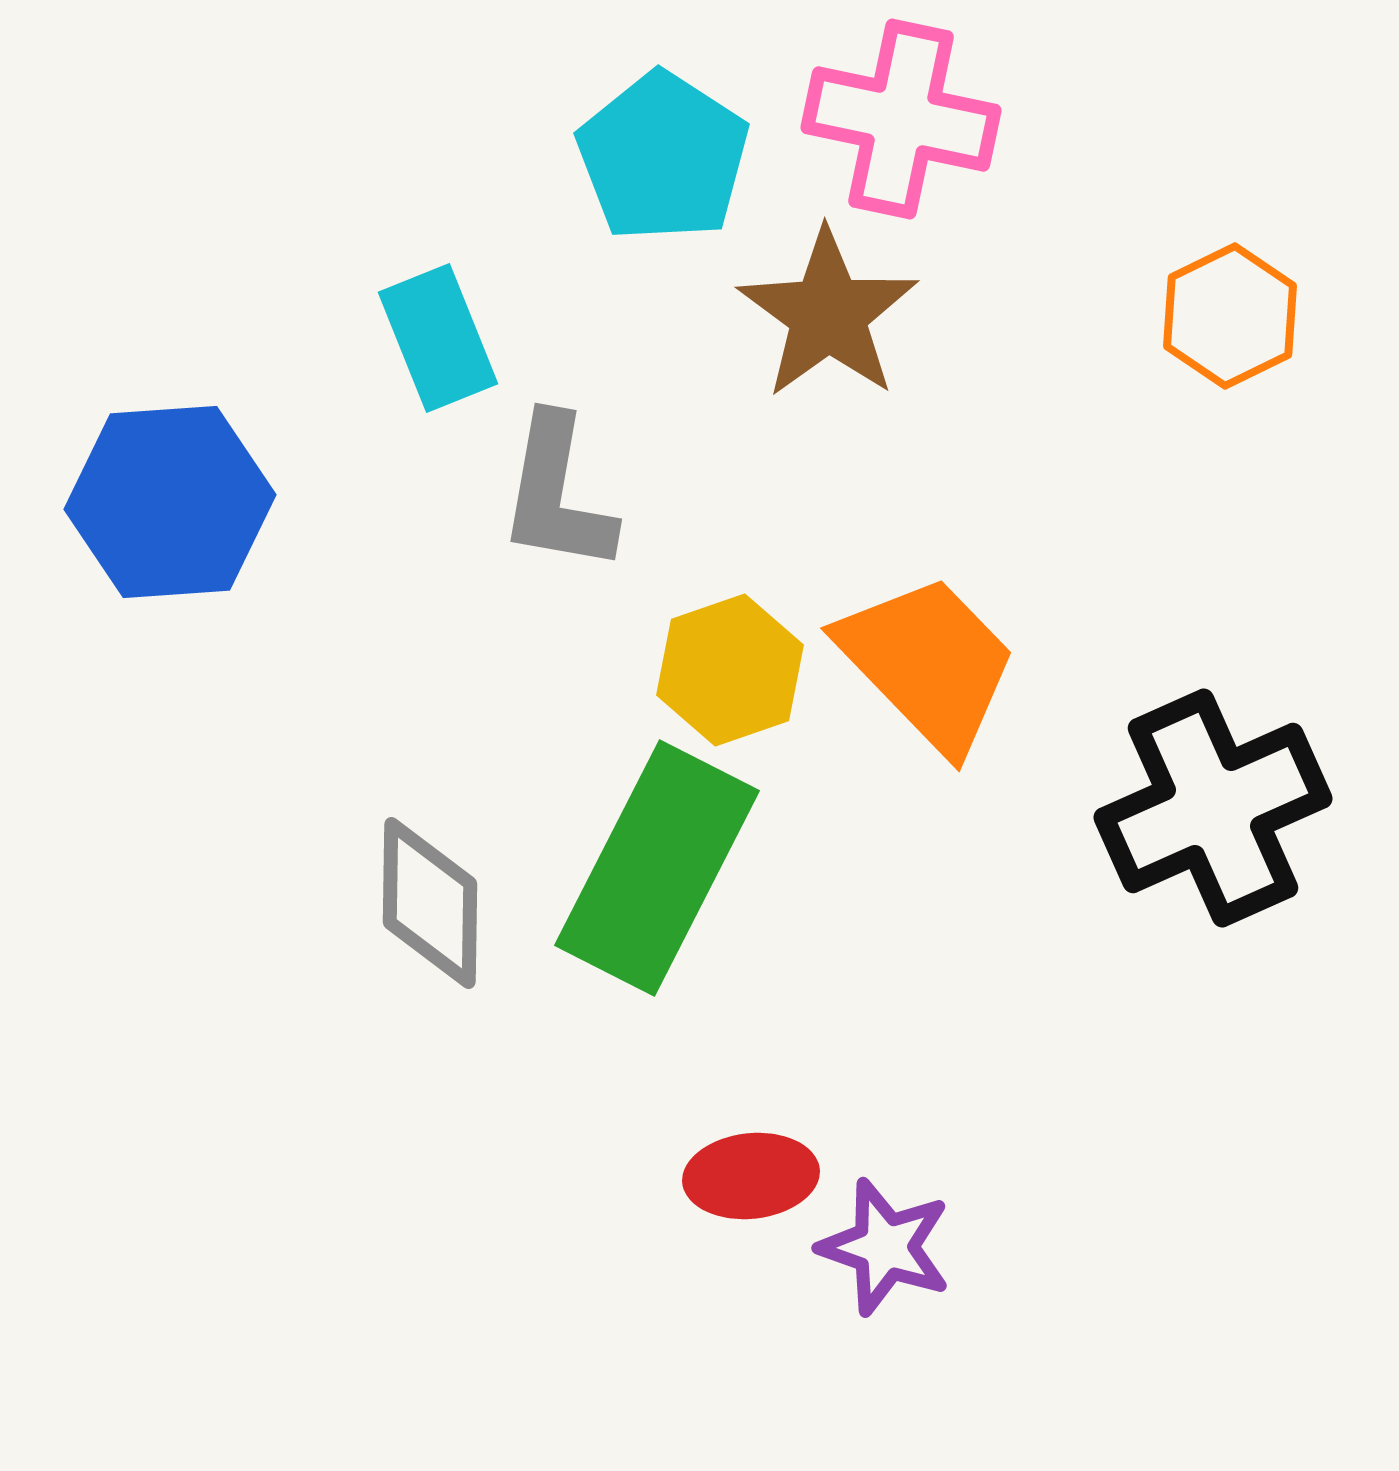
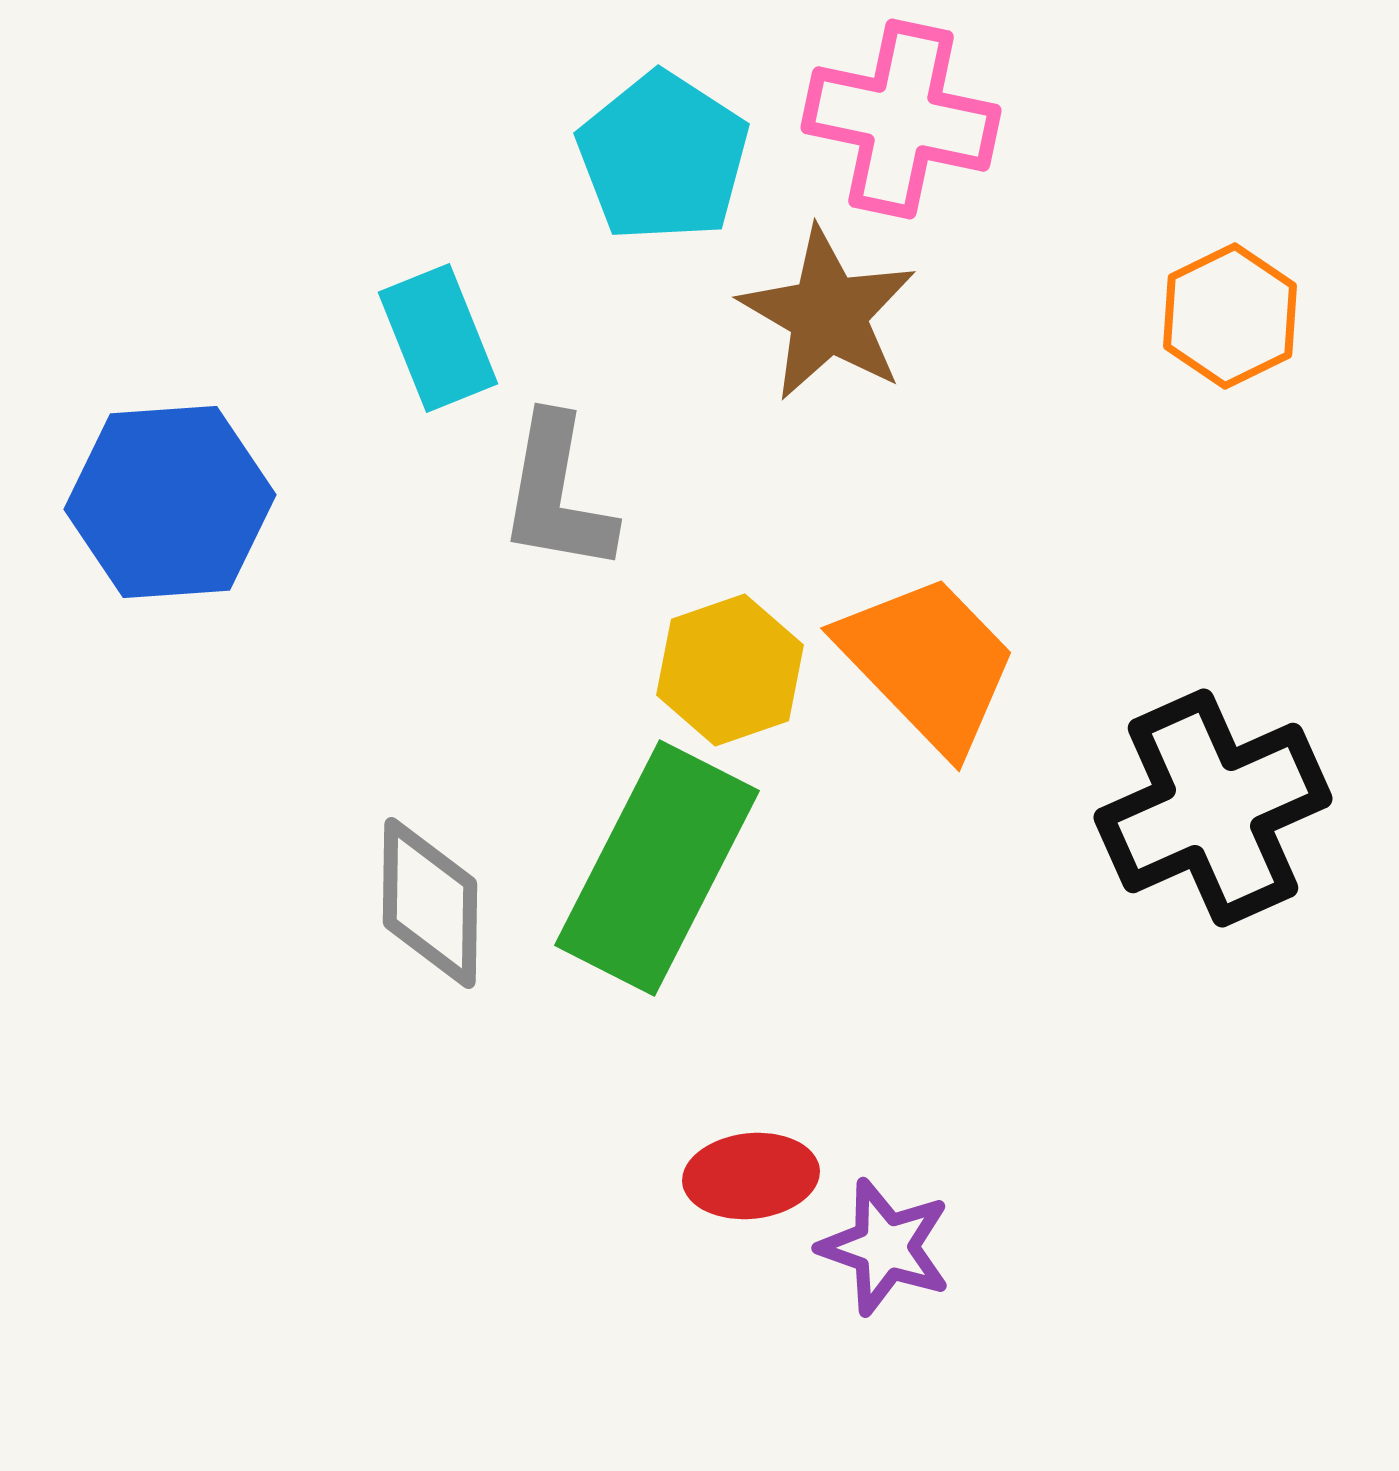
brown star: rotated 6 degrees counterclockwise
